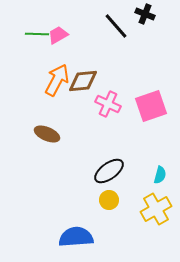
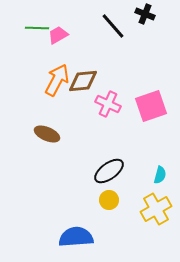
black line: moved 3 px left
green line: moved 6 px up
